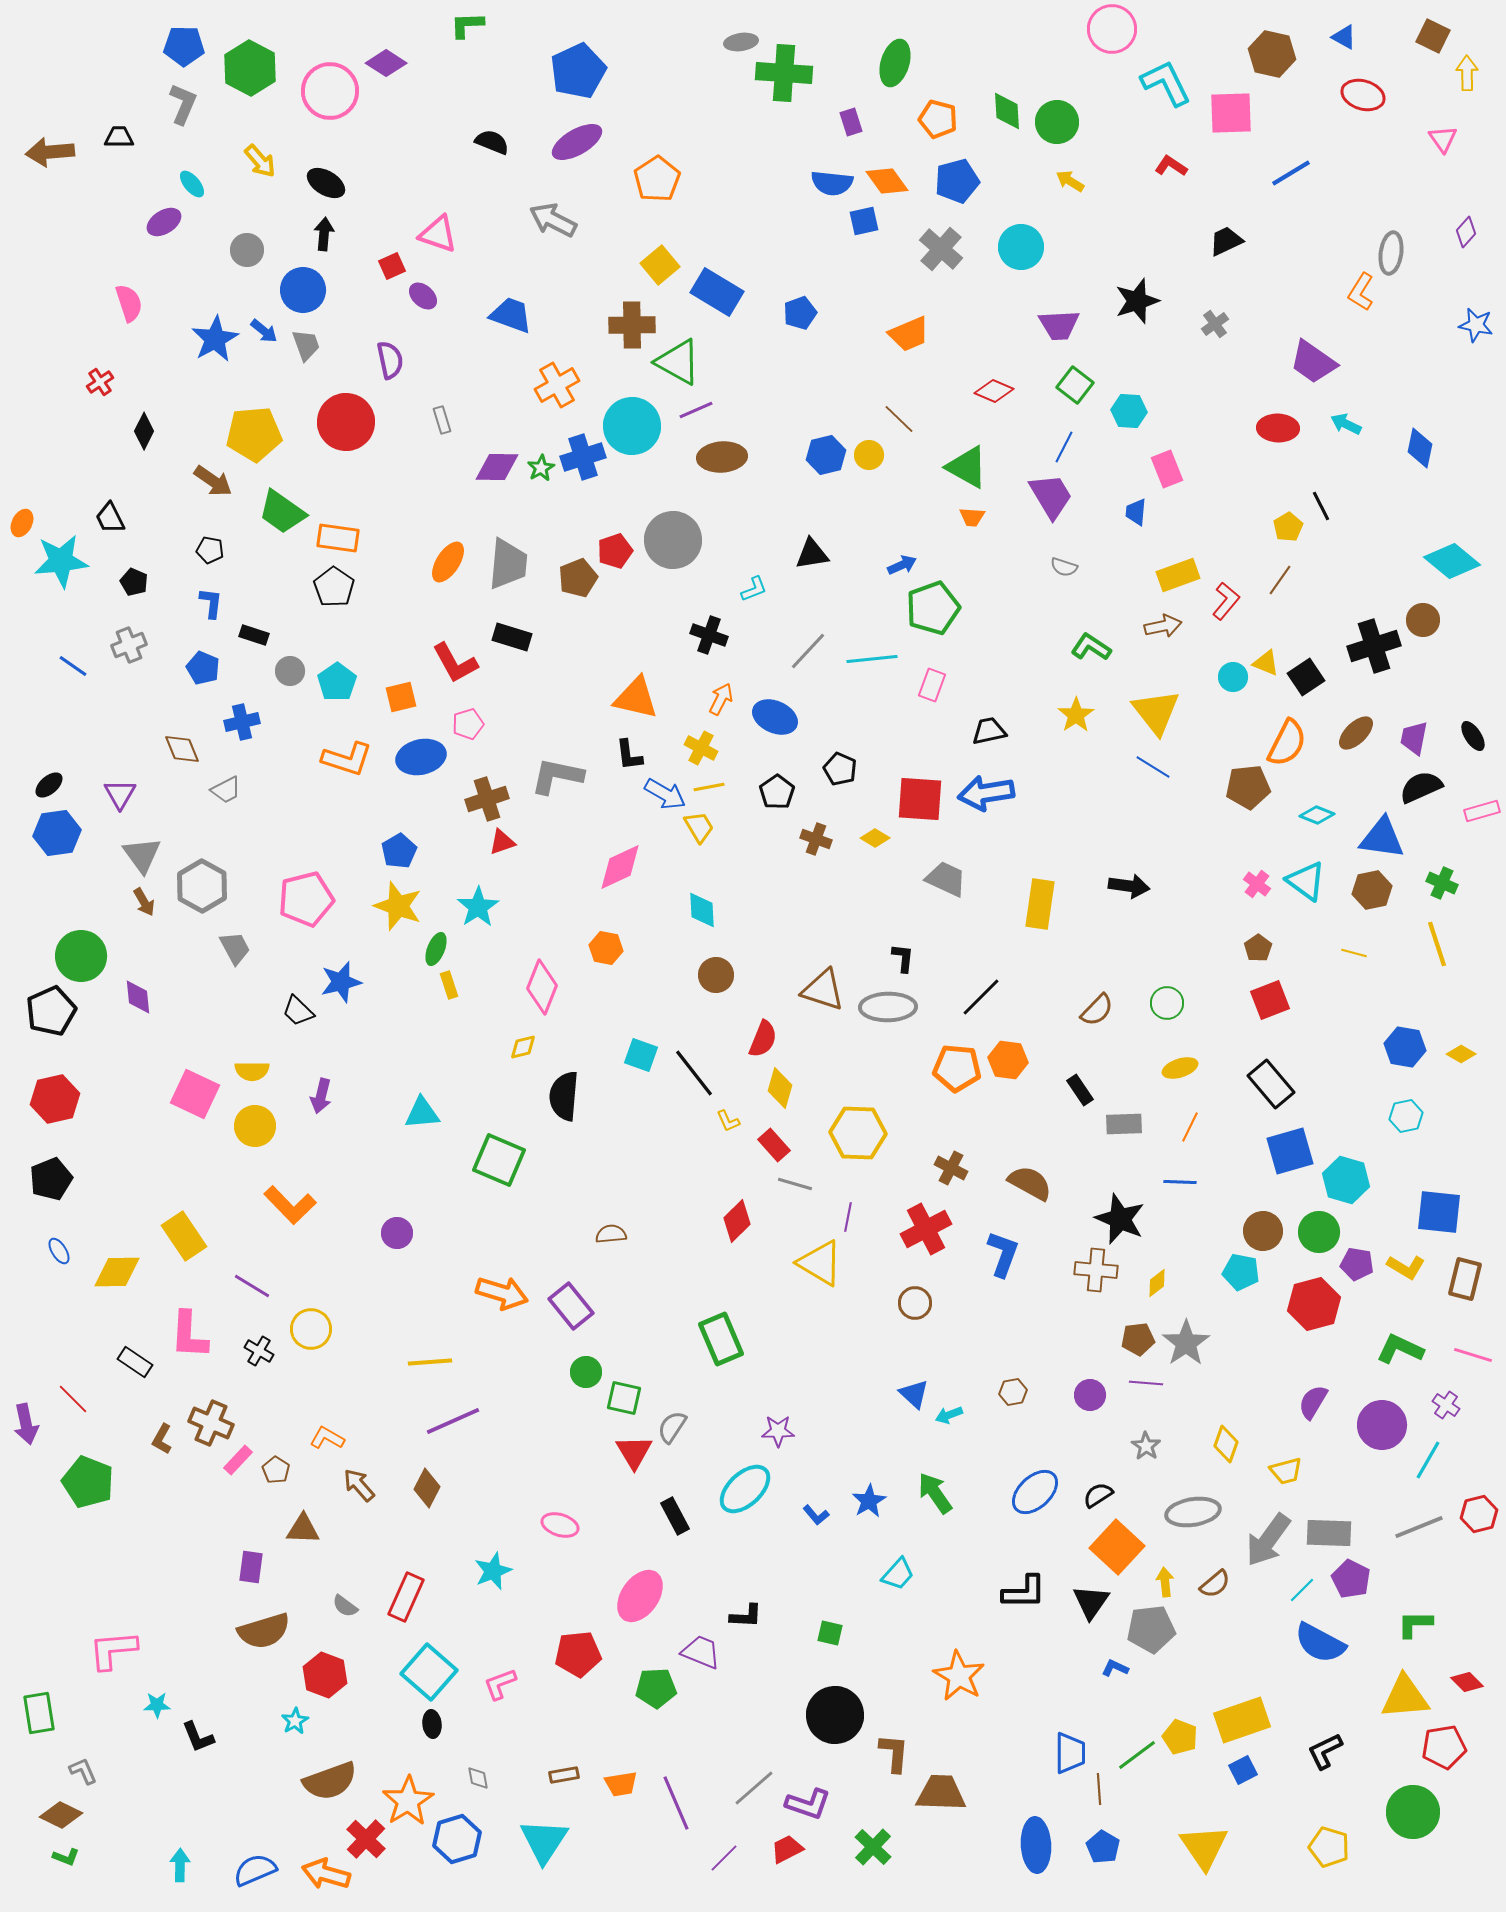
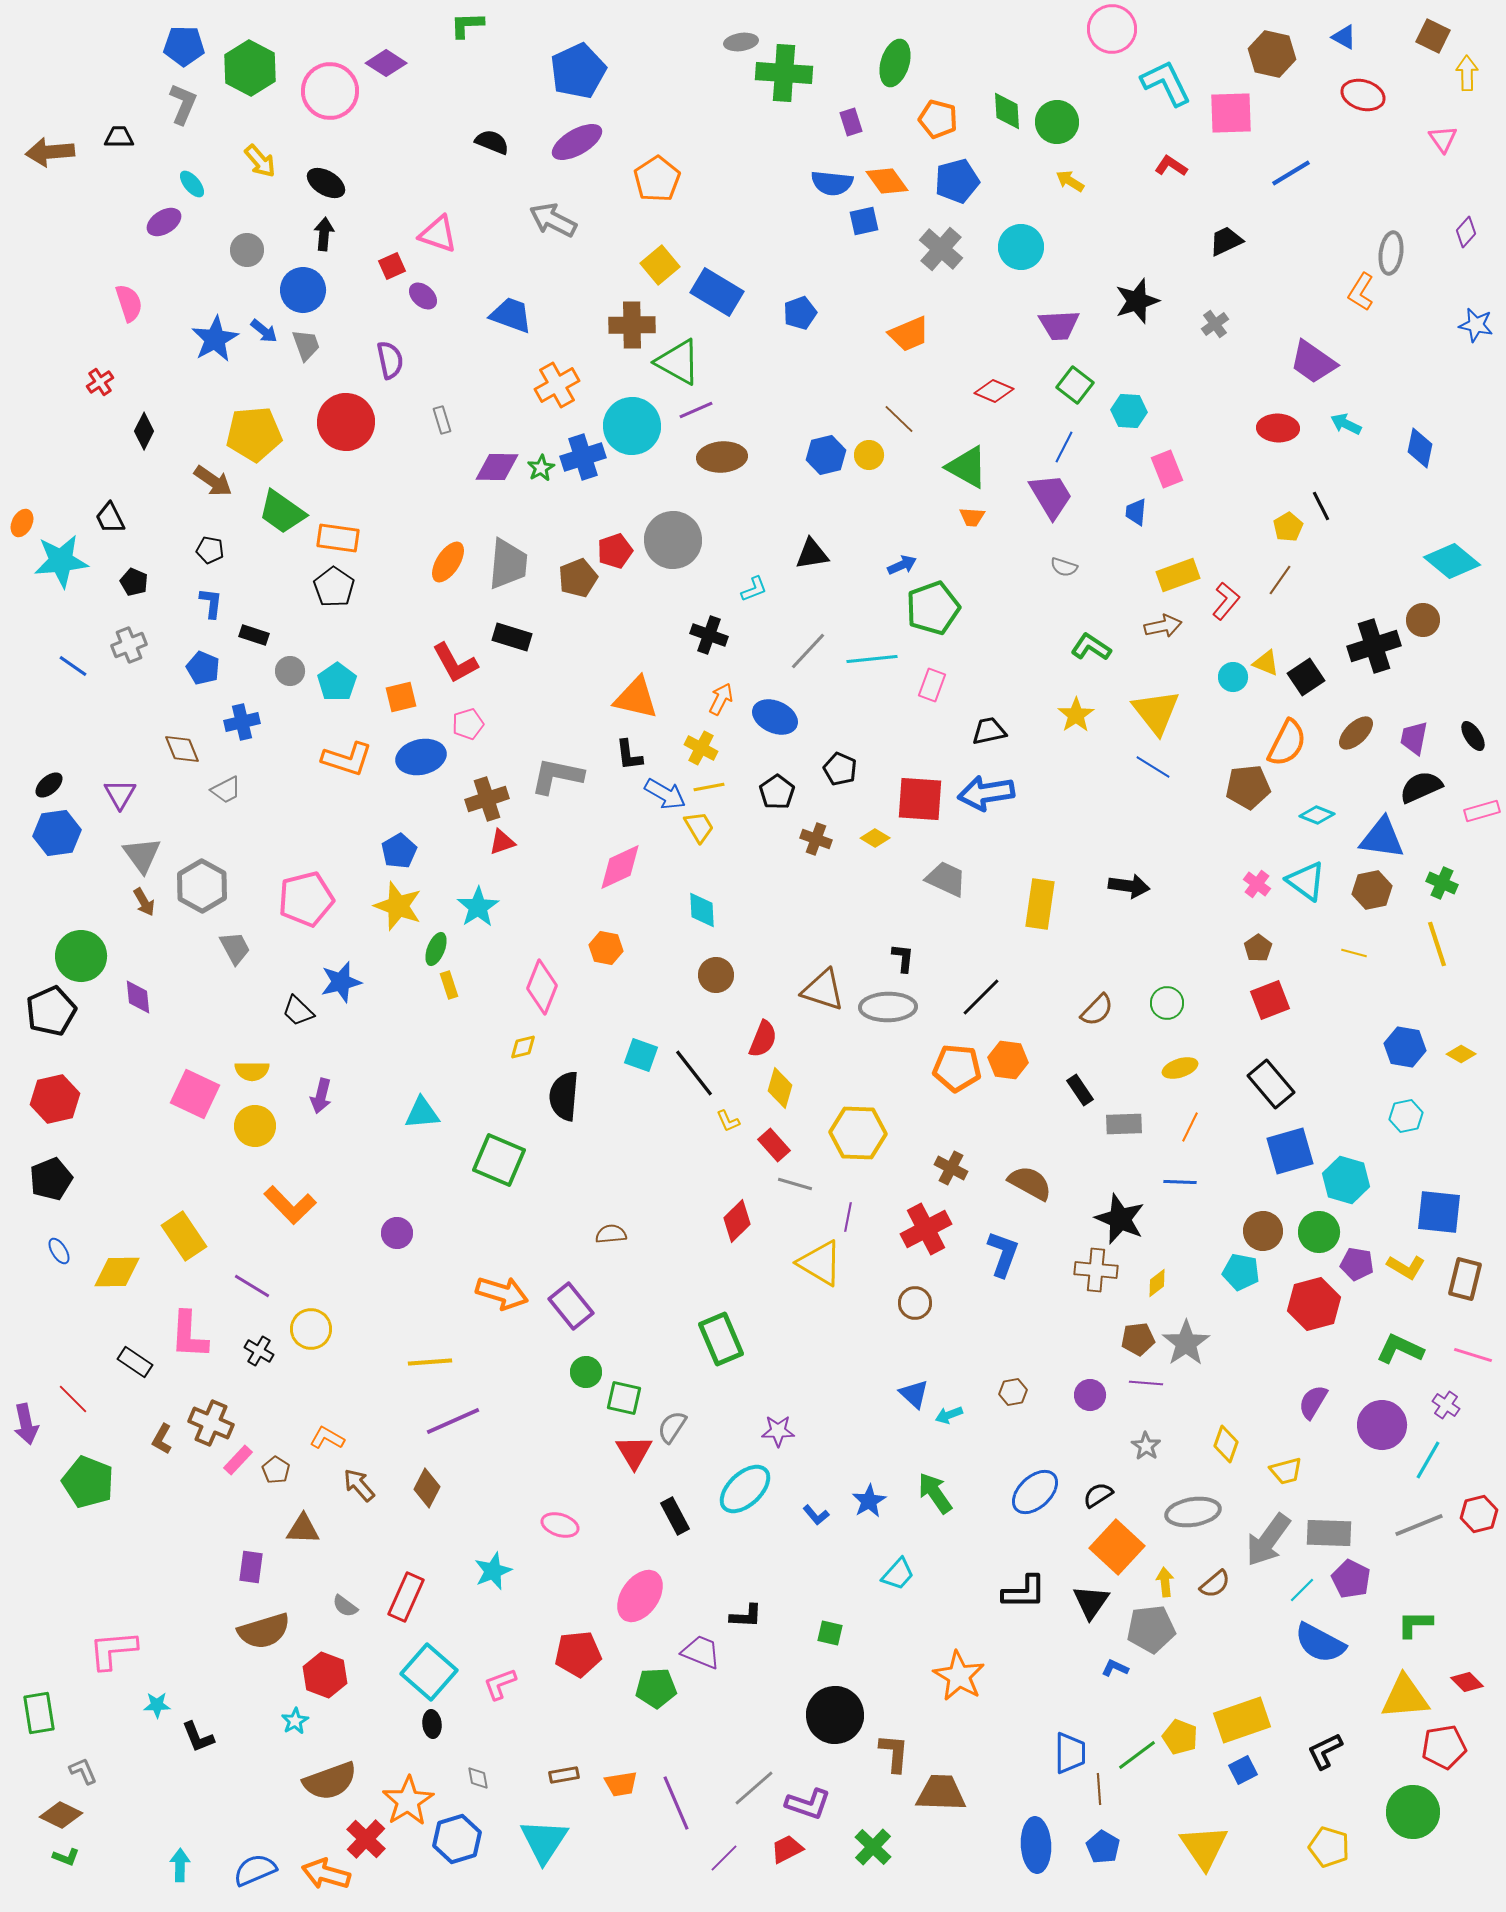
gray line at (1419, 1527): moved 2 px up
